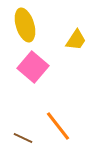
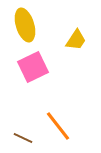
pink square: rotated 24 degrees clockwise
